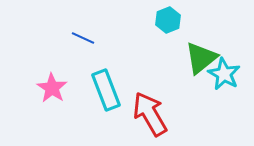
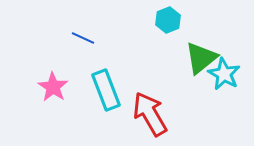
pink star: moved 1 px right, 1 px up
